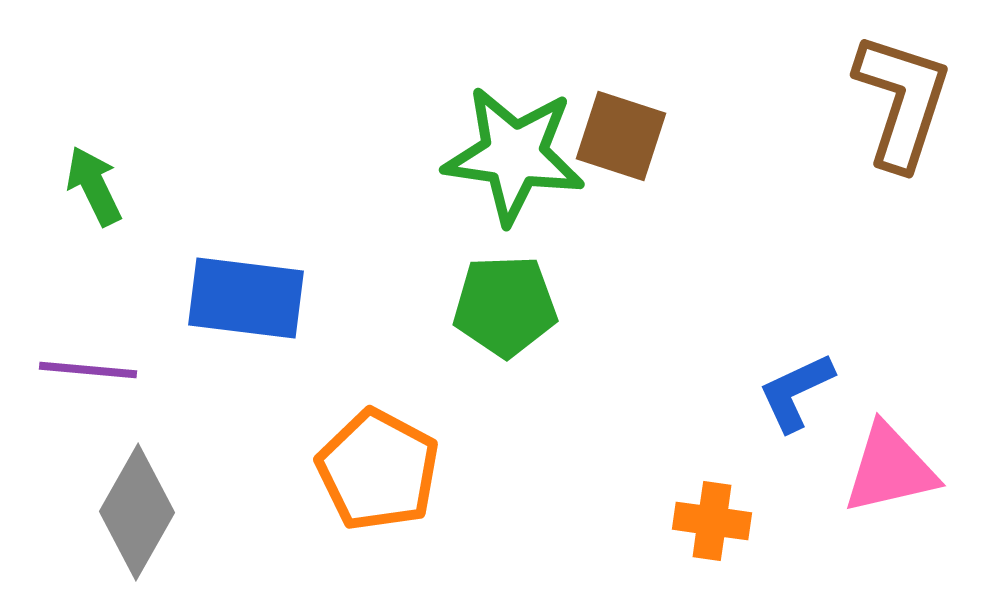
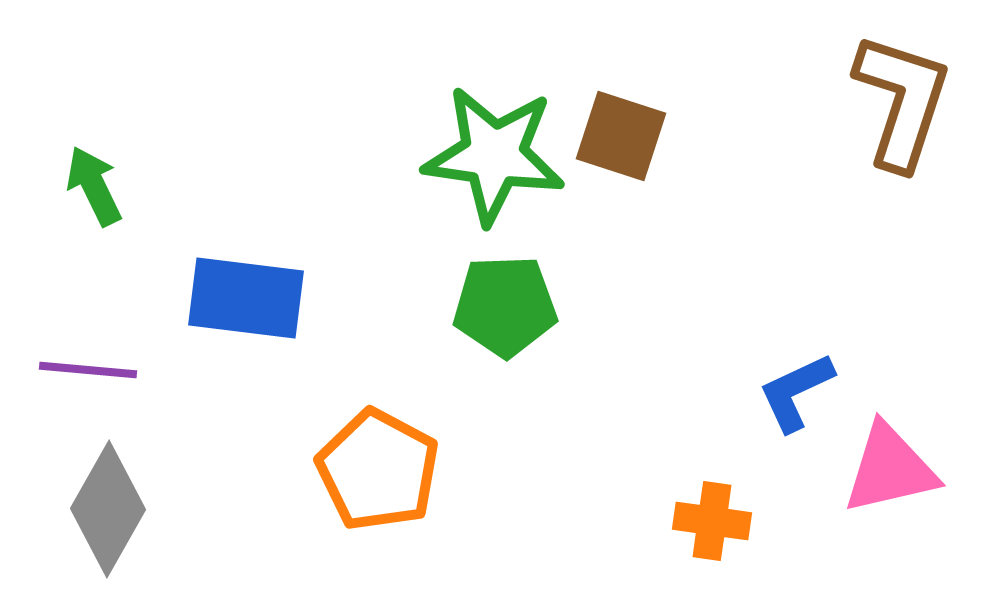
green star: moved 20 px left
gray diamond: moved 29 px left, 3 px up
